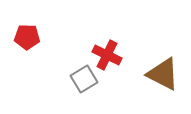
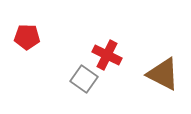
gray square: rotated 24 degrees counterclockwise
